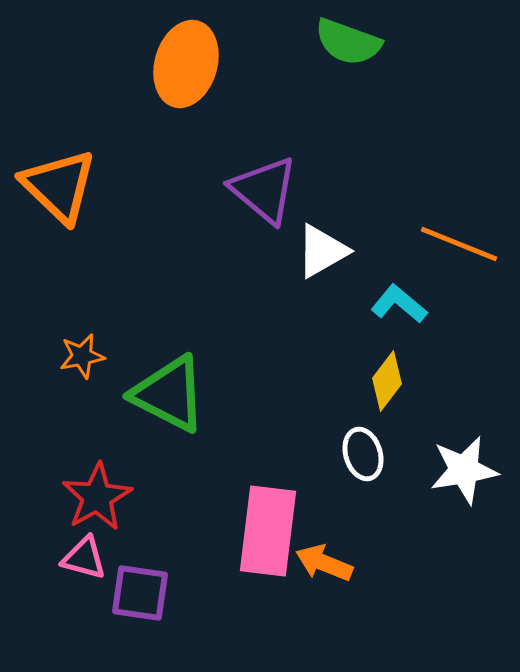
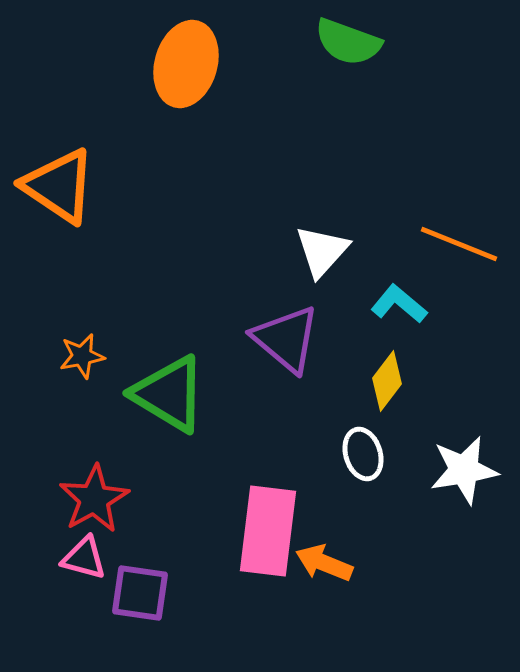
orange triangle: rotated 10 degrees counterclockwise
purple triangle: moved 22 px right, 149 px down
white triangle: rotated 18 degrees counterclockwise
green triangle: rotated 4 degrees clockwise
red star: moved 3 px left, 2 px down
